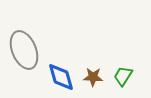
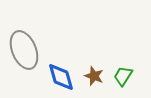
brown star: moved 1 px right, 1 px up; rotated 18 degrees clockwise
